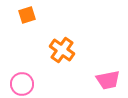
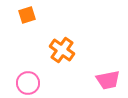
pink circle: moved 6 px right, 1 px up
